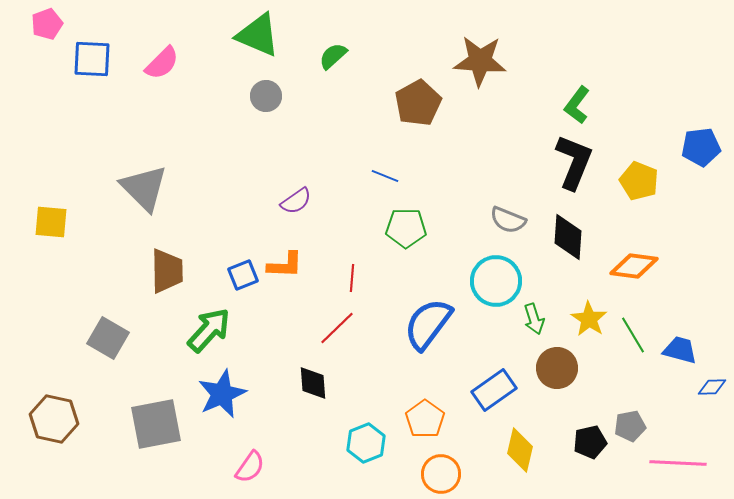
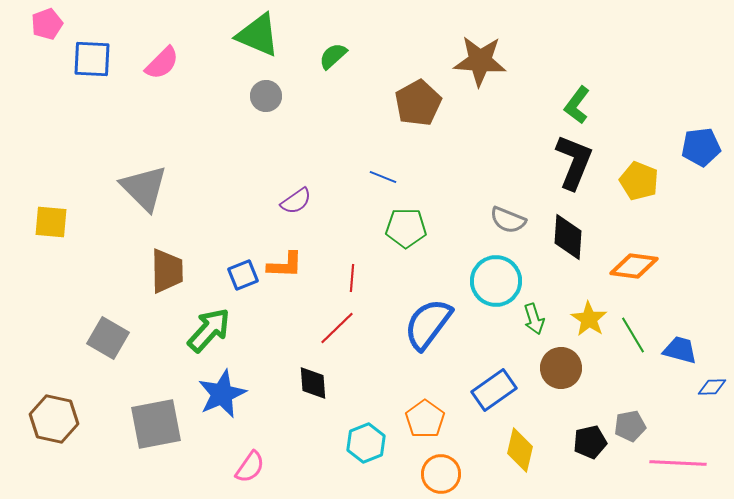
blue line at (385, 176): moved 2 px left, 1 px down
brown circle at (557, 368): moved 4 px right
